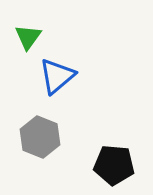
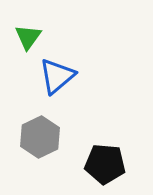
gray hexagon: rotated 12 degrees clockwise
black pentagon: moved 9 px left, 1 px up
